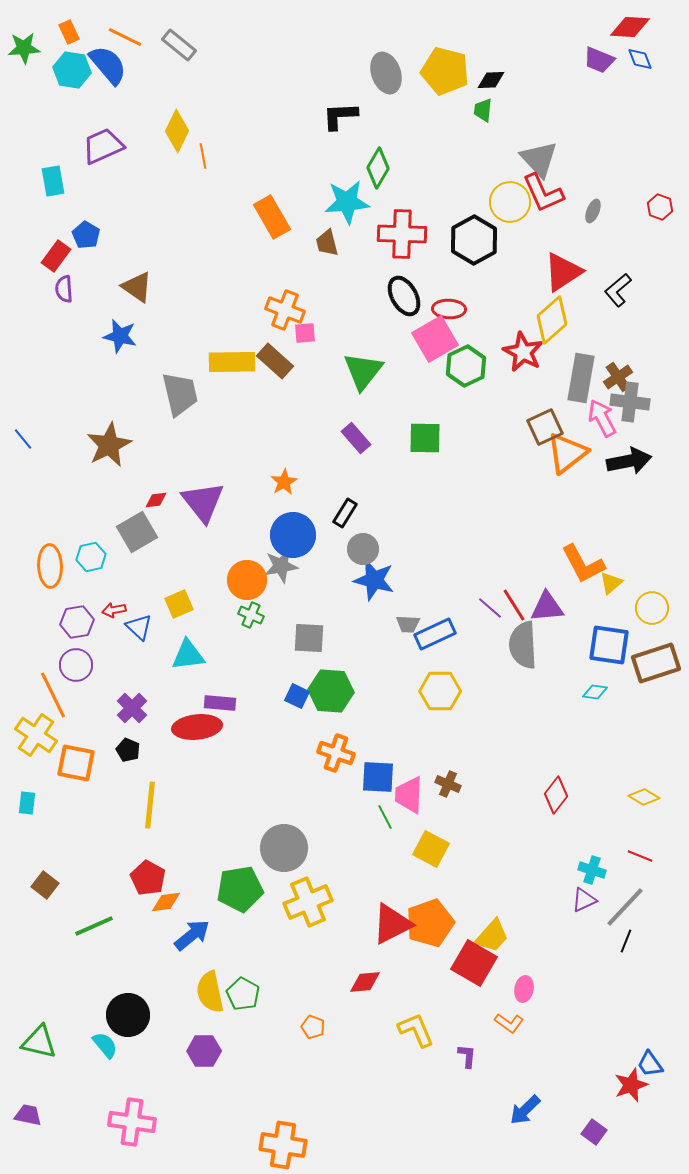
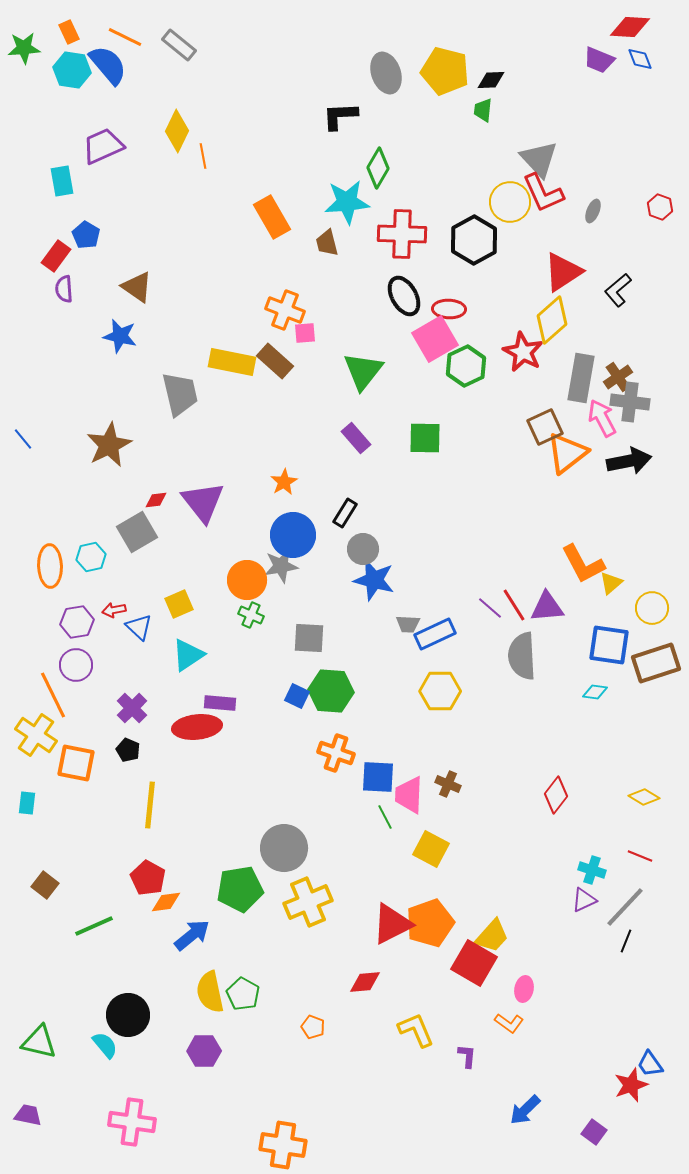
cyan rectangle at (53, 181): moved 9 px right
yellow rectangle at (232, 362): rotated 12 degrees clockwise
gray semicircle at (523, 645): moved 1 px left, 11 px down
cyan triangle at (188, 655): rotated 27 degrees counterclockwise
